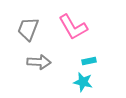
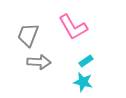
gray trapezoid: moved 6 px down
cyan rectangle: moved 3 px left; rotated 24 degrees counterclockwise
